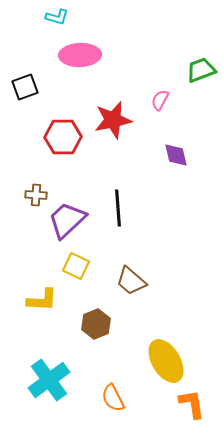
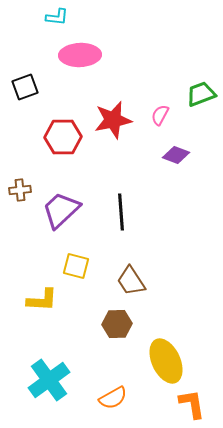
cyan L-shape: rotated 10 degrees counterclockwise
green trapezoid: moved 24 px down
pink semicircle: moved 15 px down
purple diamond: rotated 56 degrees counterclockwise
brown cross: moved 16 px left, 5 px up; rotated 10 degrees counterclockwise
black line: moved 3 px right, 4 px down
purple trapezoid: moved 6 px left, 10 px up
yellow square: rotated 12 degrees counterclockwise
brown trapezoid: rotated 16 degrees clockwise
brown hexagon: moved 21 px right; rotated 20 degrees clockwise
yellow ellipse: rotated 6 degrees clockwise
orange semicircle: rotated 92 degrees counterclockwise
